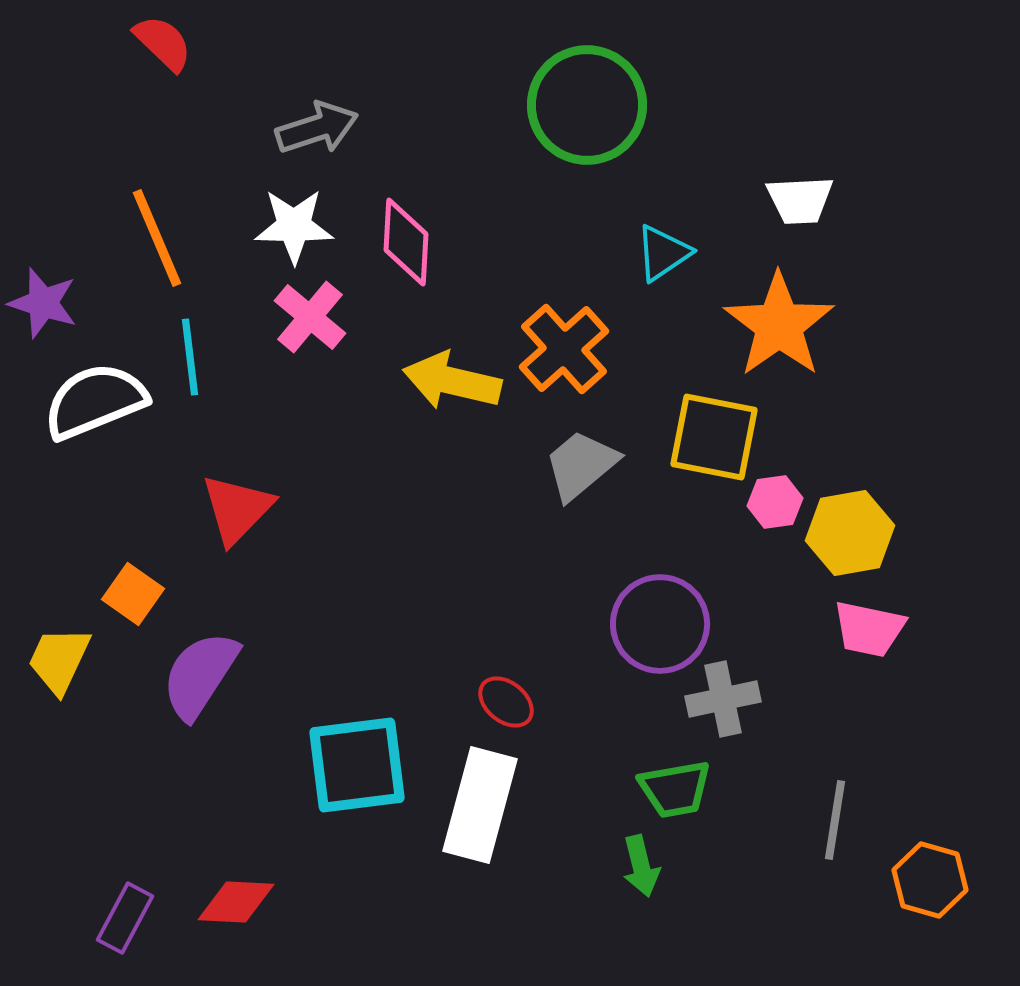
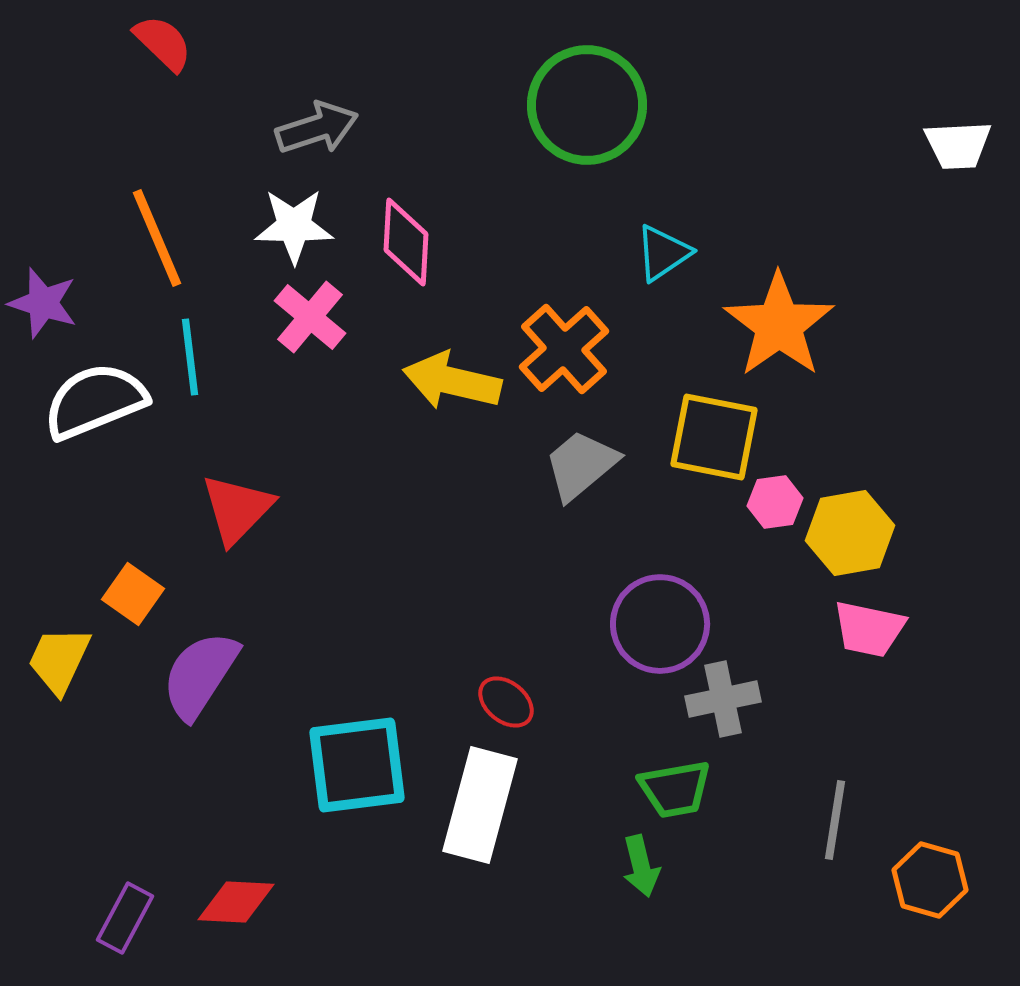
white trapezoid: moved 158 px right, 55 px up
